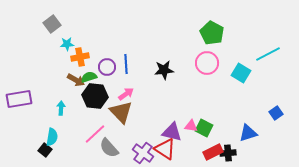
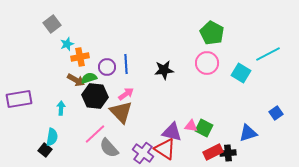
cyan star: rotated 16 degrees counterclockwise
green semicircle: moved 1 px down
